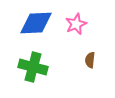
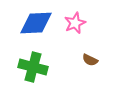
pink star: moved 1 px left, 1 px up
brown semicircle: rotated 70 degrees counterclockwise
